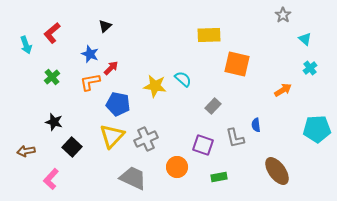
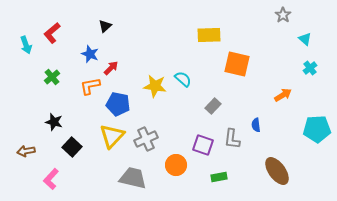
orange L-shape: moved 4 px down
orange arrow: moved 5 px down
gray L-shape: moved 3 px left, 1 px down; rotated 20 degrees clockwise
orange circle: moved 1 px left, 2 px up
gray trapezoid: rotated 12 degrees counterclockwise
